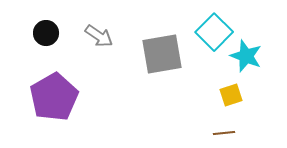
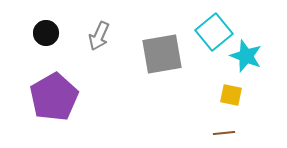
cyan square: rotated 6 degrees clockwise
gray arrow: rotated 80 degrees clockwise
yellow square: rotated 30 degrees clockwise
